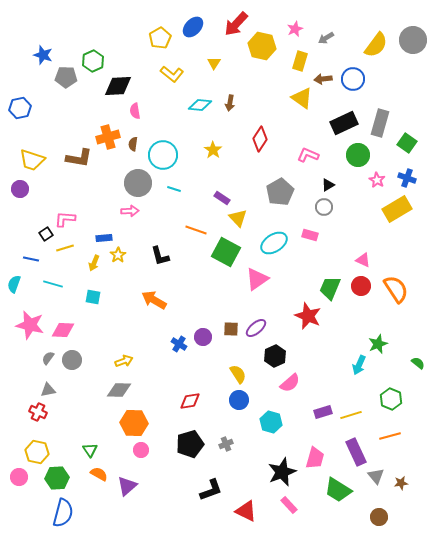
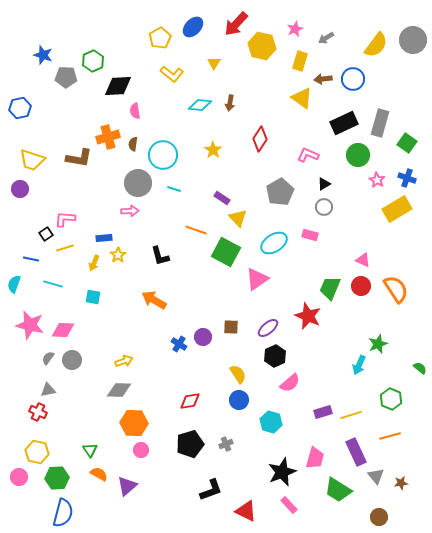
black triangle at (328, 185): moved 4 px left, 1 px up
purple ellipse at (256, 328): moved 12 px right
brown square at (231, 329): moved 2 px up
green semicircle at (418, 363): moved 2 px right, 5 px down
